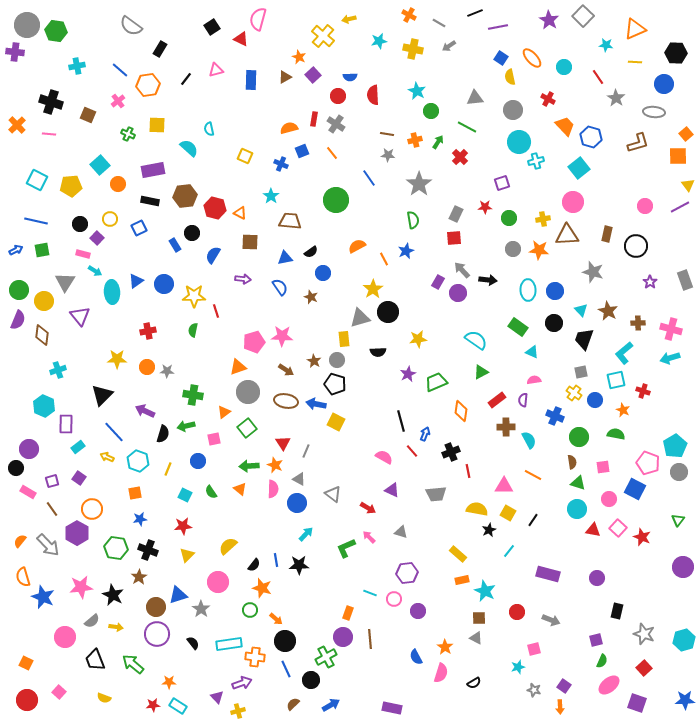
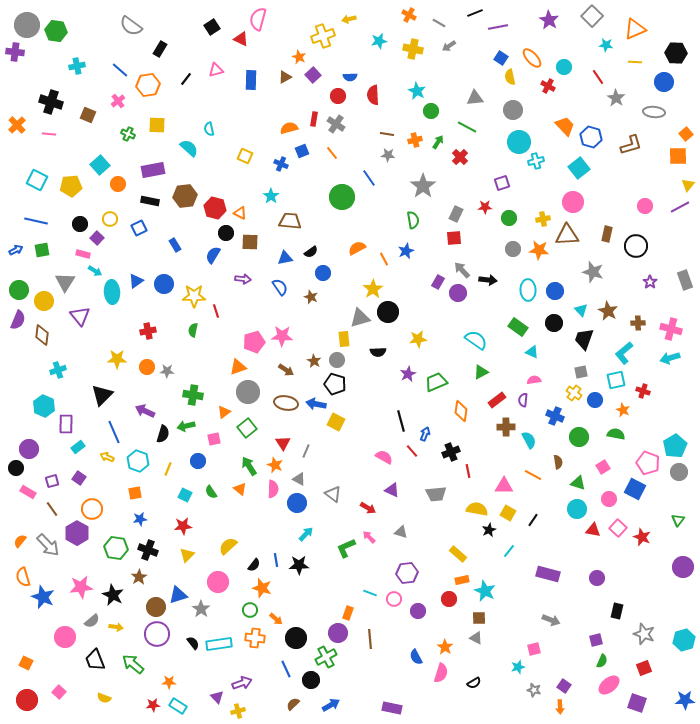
gray square at (583, 16): moved 9 px right
yellow cross at (323, 36): rotated 30 degrees clockwise
blue circle at (664, 84): moved 2 px up
red cross at (548, 99): moved 13 px up
brown L-shape at (638, 143): moved 7 px left, 2 px down
gray star at (419, 184): moved 4 px right, 2 px down
yellow triangle at (688, 185): rotated 16 degrees clockwise
green circle at (336, 200): moved 6 px right, 3 px up
black circle at (192, 233): moved 34 px right
orange semicircle at (357, 246): moved 2 px down
brown ellipse at (286, 401): moved 2 px down
blue line at (114, 432): rotated 20 degrees clockwise
brown semicircle at (572, 462): moved 14 px left
green arrow at (249, 466): rotated 60 degrees clockwise
pink square at (603, 467): rotated 24 degrees counterclockwise
red circle at (517, 612): moved 68 px left, 13 px up
purple circle at (343, 637): moved 5 px left, 4 px up
black circle at (285, 641): moved 11 px right, 3 px up
cyan rectangle at (229, 644): moved 10 px left
orange cross at (255, 657): moved 19 px up
red square at (644, 668): rotated 21 degrees clockwise
